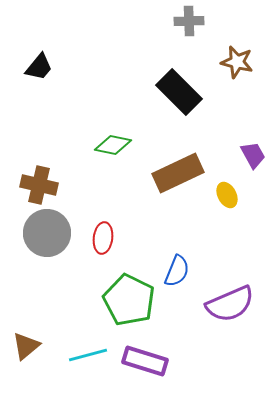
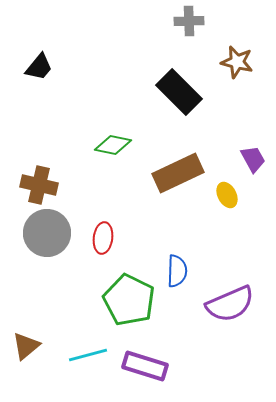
purple trapezoid: moved 4 px down
blue semicircle: rotated 20 degrees counterclockwise
purple rectangle: moved 5 px down
